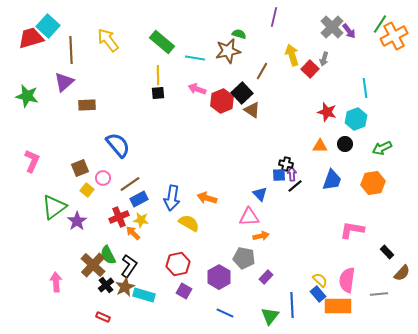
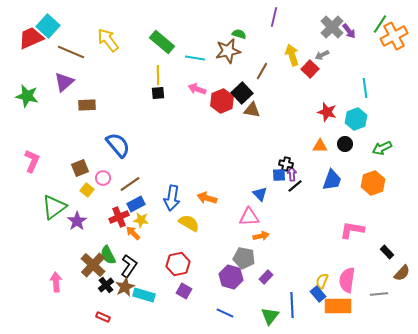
red trapezoid at (31, 38): rotated 8 degrees counterclockwise
brown line at (71, 50): moved 2 px down; rotated 64 degrees counterclockwise
gray arrow at (324, 59): moved 2 px left, 4 px up; rotated 48 degrees clockwise
brown triangle at (252, 110): rotated 24 degrees counterclockwise
orange hexagon at (373, 183): rotated 10 degrees counterclockwise
blue rectangle at (139, 199): moved 3 px left, 5 px down
purple hexagon at (219, 277): moved 12 px right; rotated 15 degrees counterclockwise
yellow semicircle at (320, 280): moved 2 px right, 1 px down; rotated 112 degrees counterclockwise
